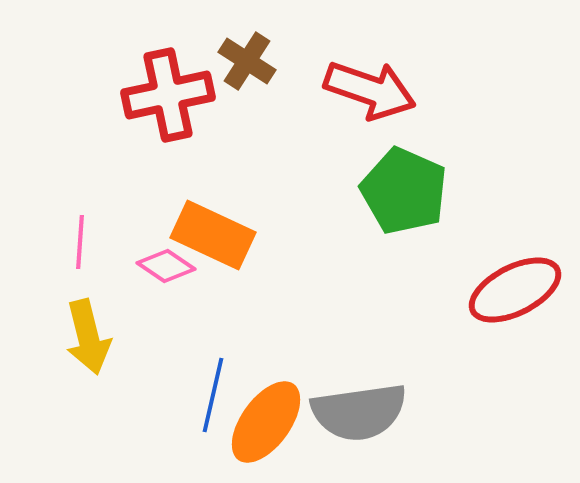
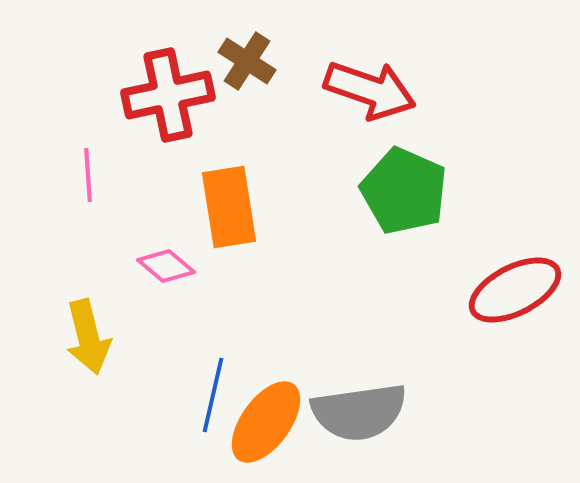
orange rectangle: moved 16 px right, 28 px up; rotated 56 degrees clockwise
pink line: moved 8 px right, 67 px up; rotated 8 degrees counterclockwise
pink diamond: rotated 6 degrees clockwise
